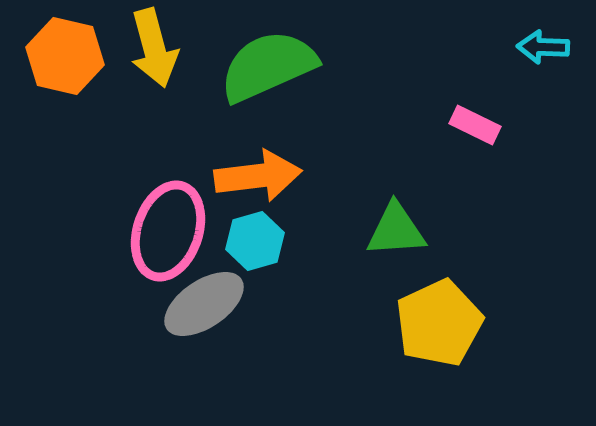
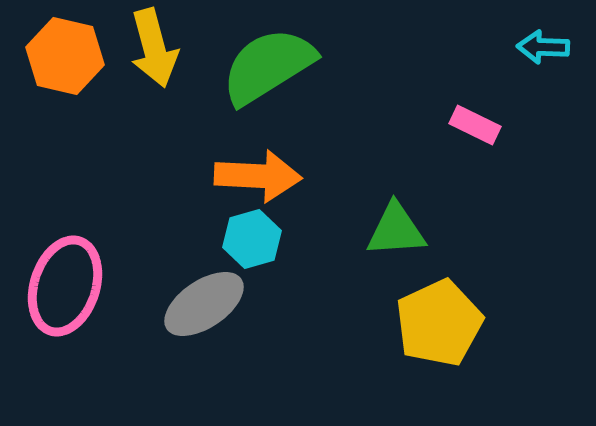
green semicircle: rotated 8 degrees counterclockwise
orange arrow: rotated 10 degrees clockwise
pink ellipse: moved 103 px left, 55 px down
cyan hexagon: moved 3 px left, 2 px up
